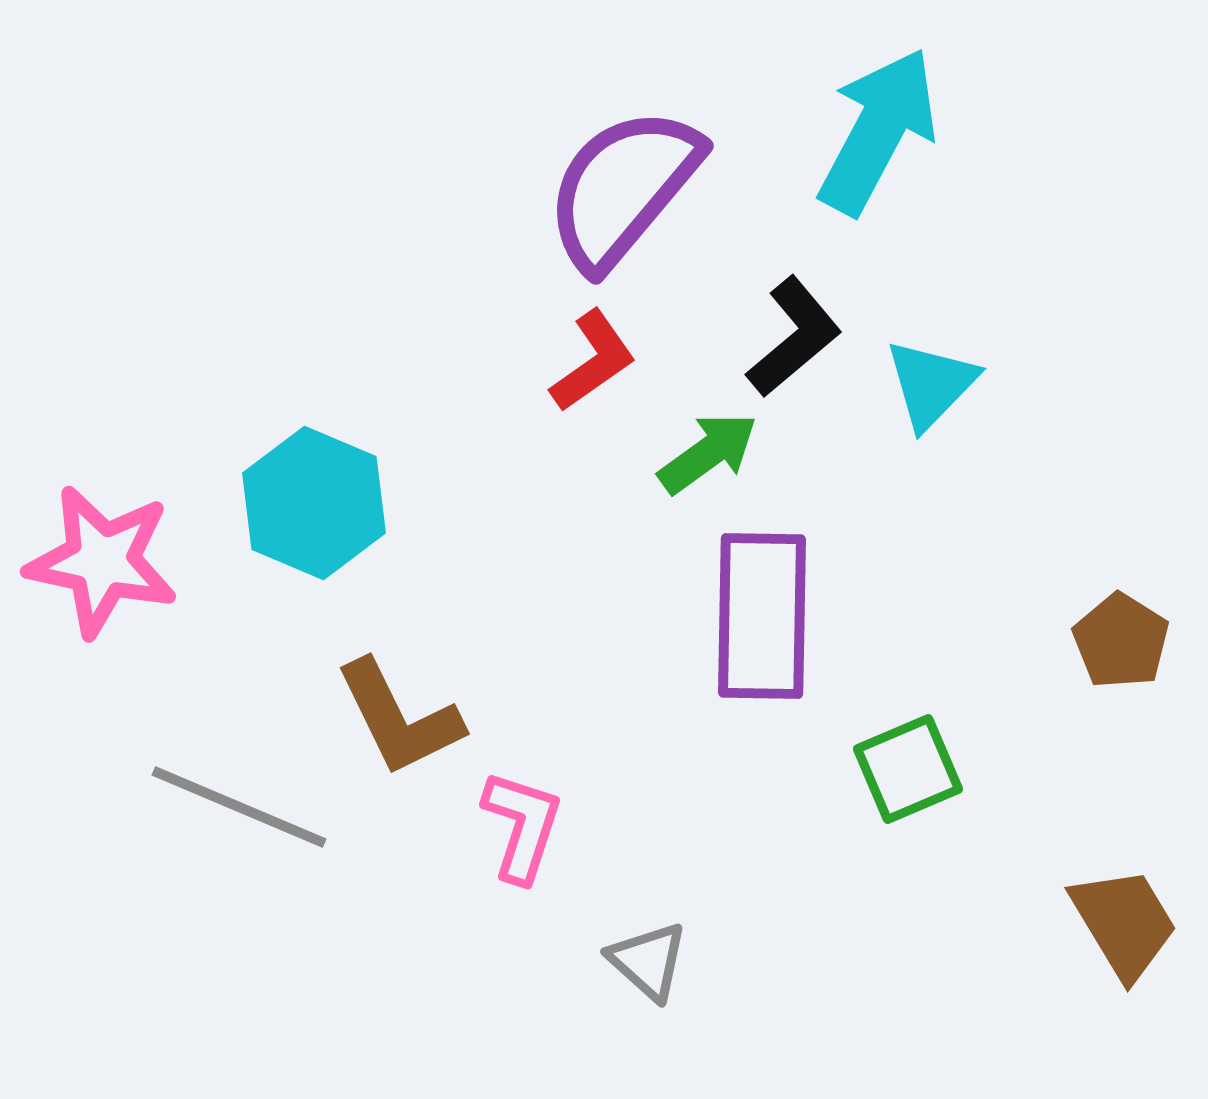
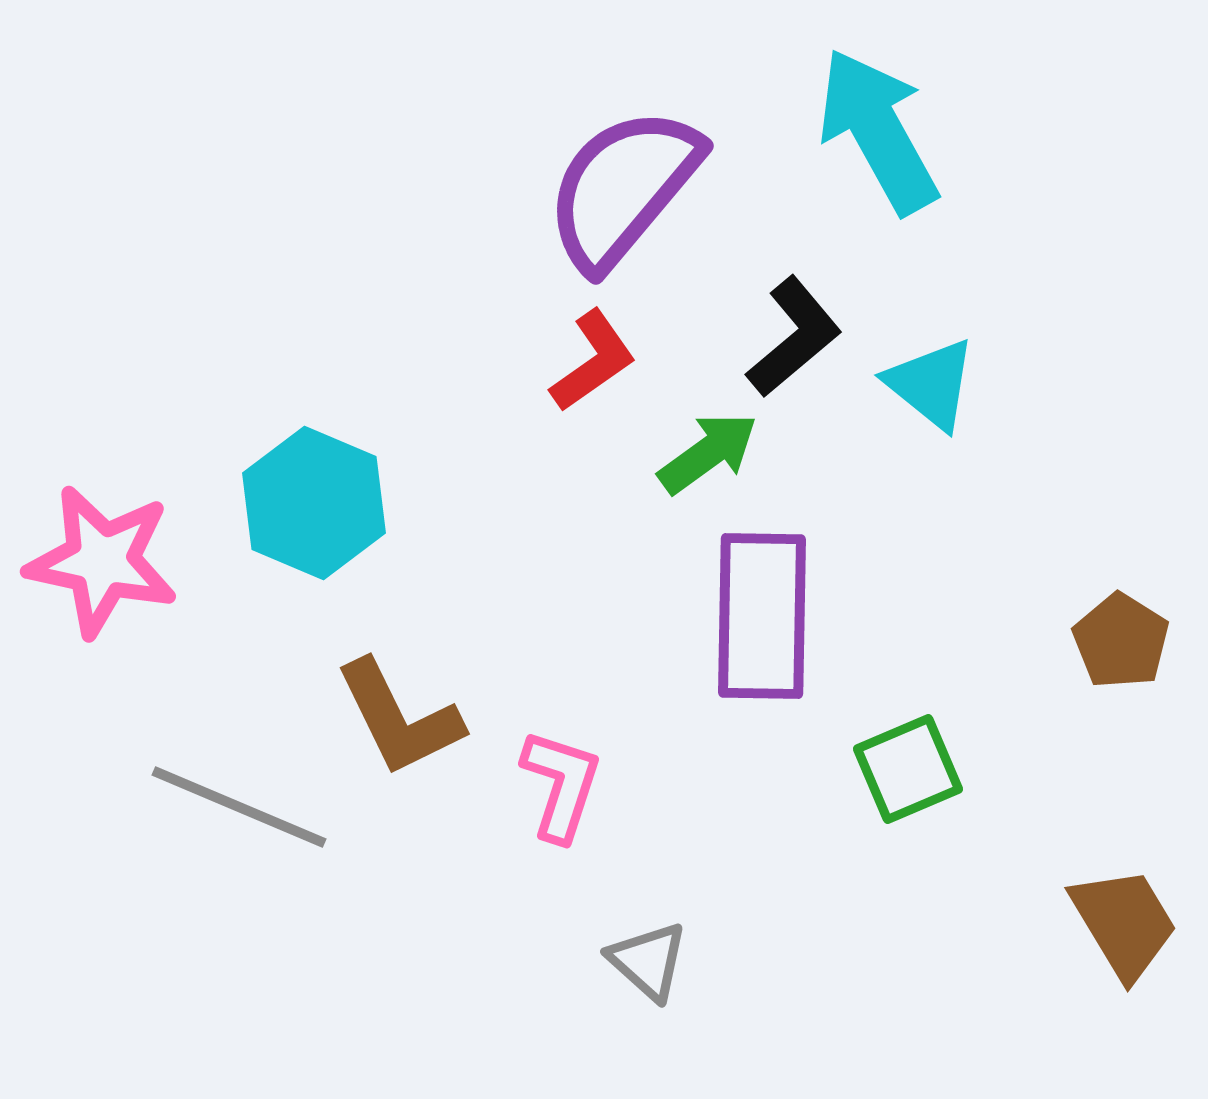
cyan arrow: rotated 57 degrees counterclockwise
cyan triangle: rotated 35 degrees counterclockwise
pink L-shape: moved 39 px right, 41 px up
